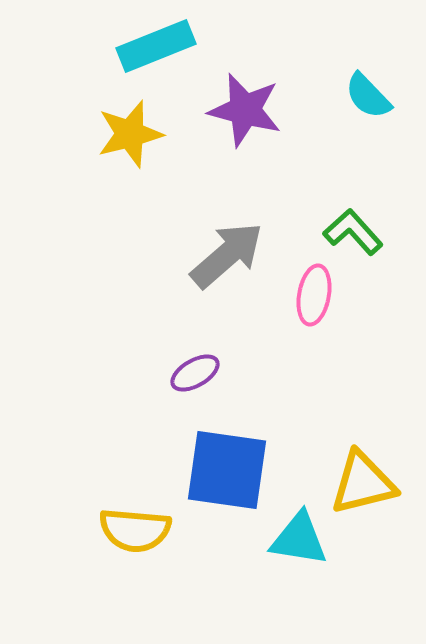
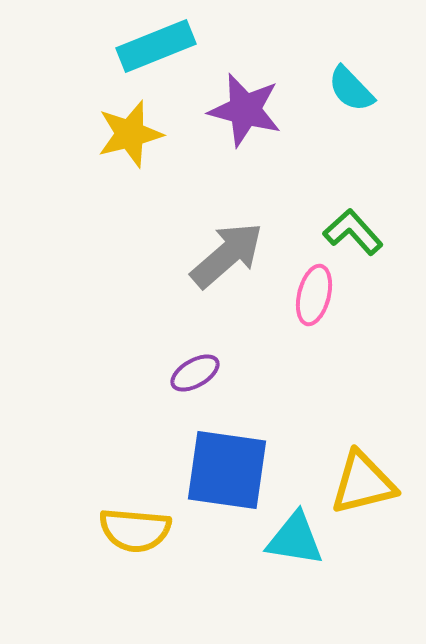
cyan semicircle: moved 17 px left, 7 px up
pink ellipse: rotated 4 degrees clockwise
cyan triangle: moved 4 px left
